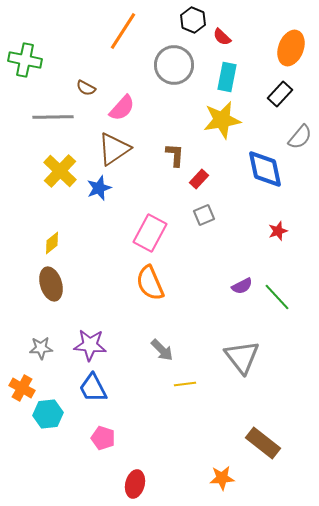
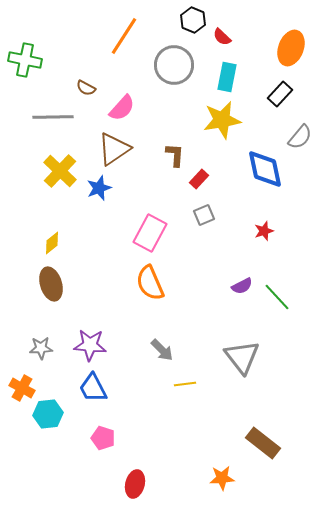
orange line: moved 1 px right, 5 px down
red star: moved 14 px left
